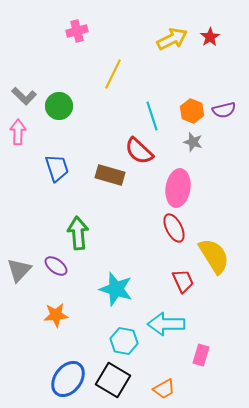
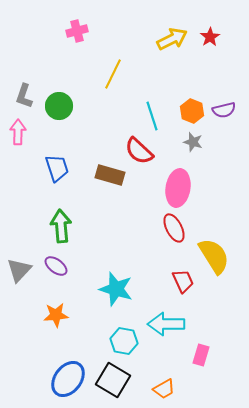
gray L-shape: rotated 65 degrees clockwise
green arrow: moved 17 px left, 7 px up
